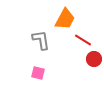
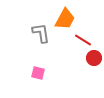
gray L-shape: moved 7 px up
red circle: moved 1 px up
